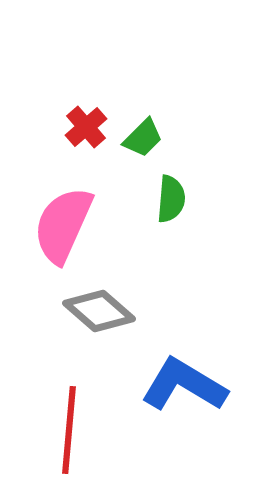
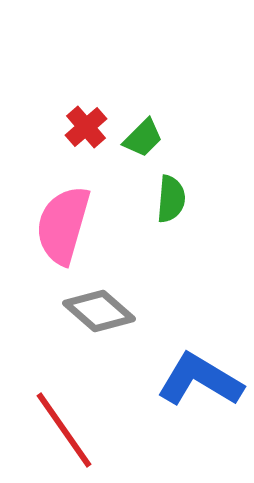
pink semicircle: rotated 8 degrees counterclockwise
blue L-shape: moved 16 px right, 5 px up
red line: moved 5 px left; rotated 40 degrees counterclockwise
